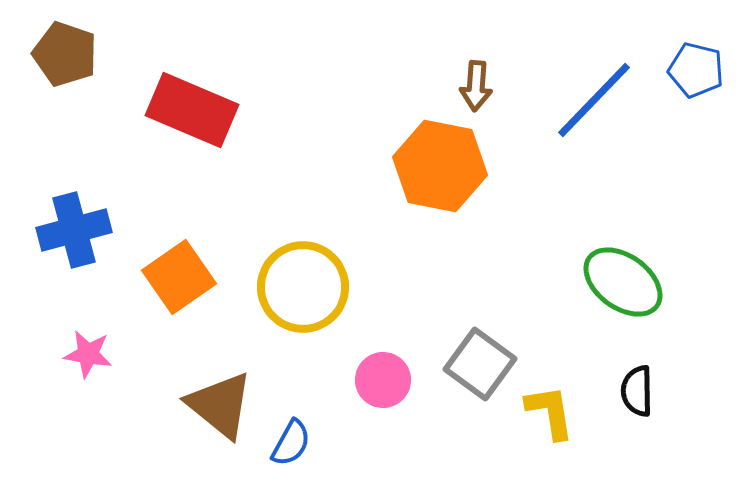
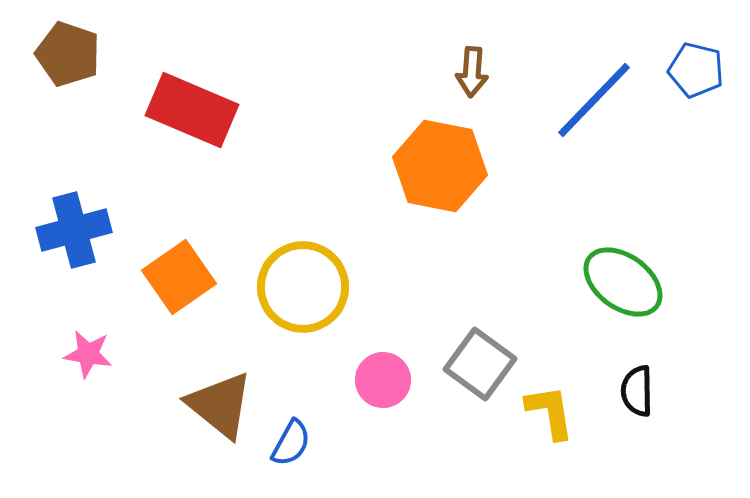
brown pentagon: moved 3 px right
brown arrow: moved 4 px left, 14 px up
